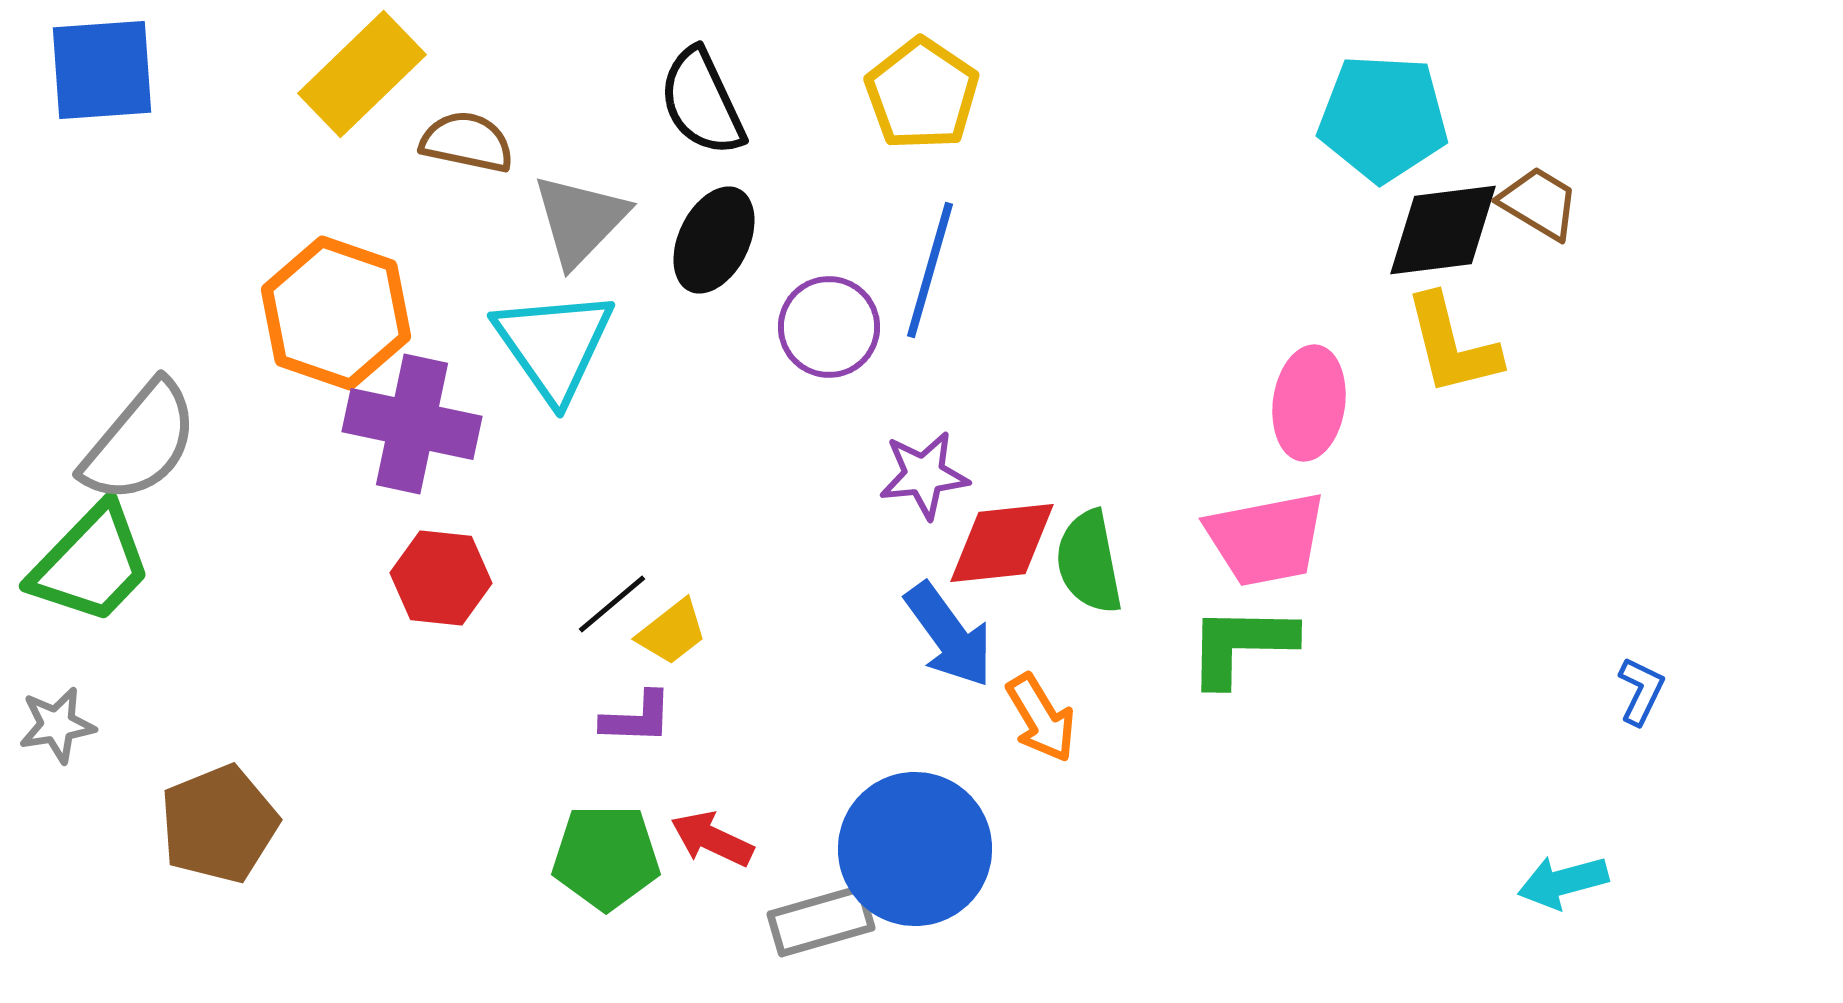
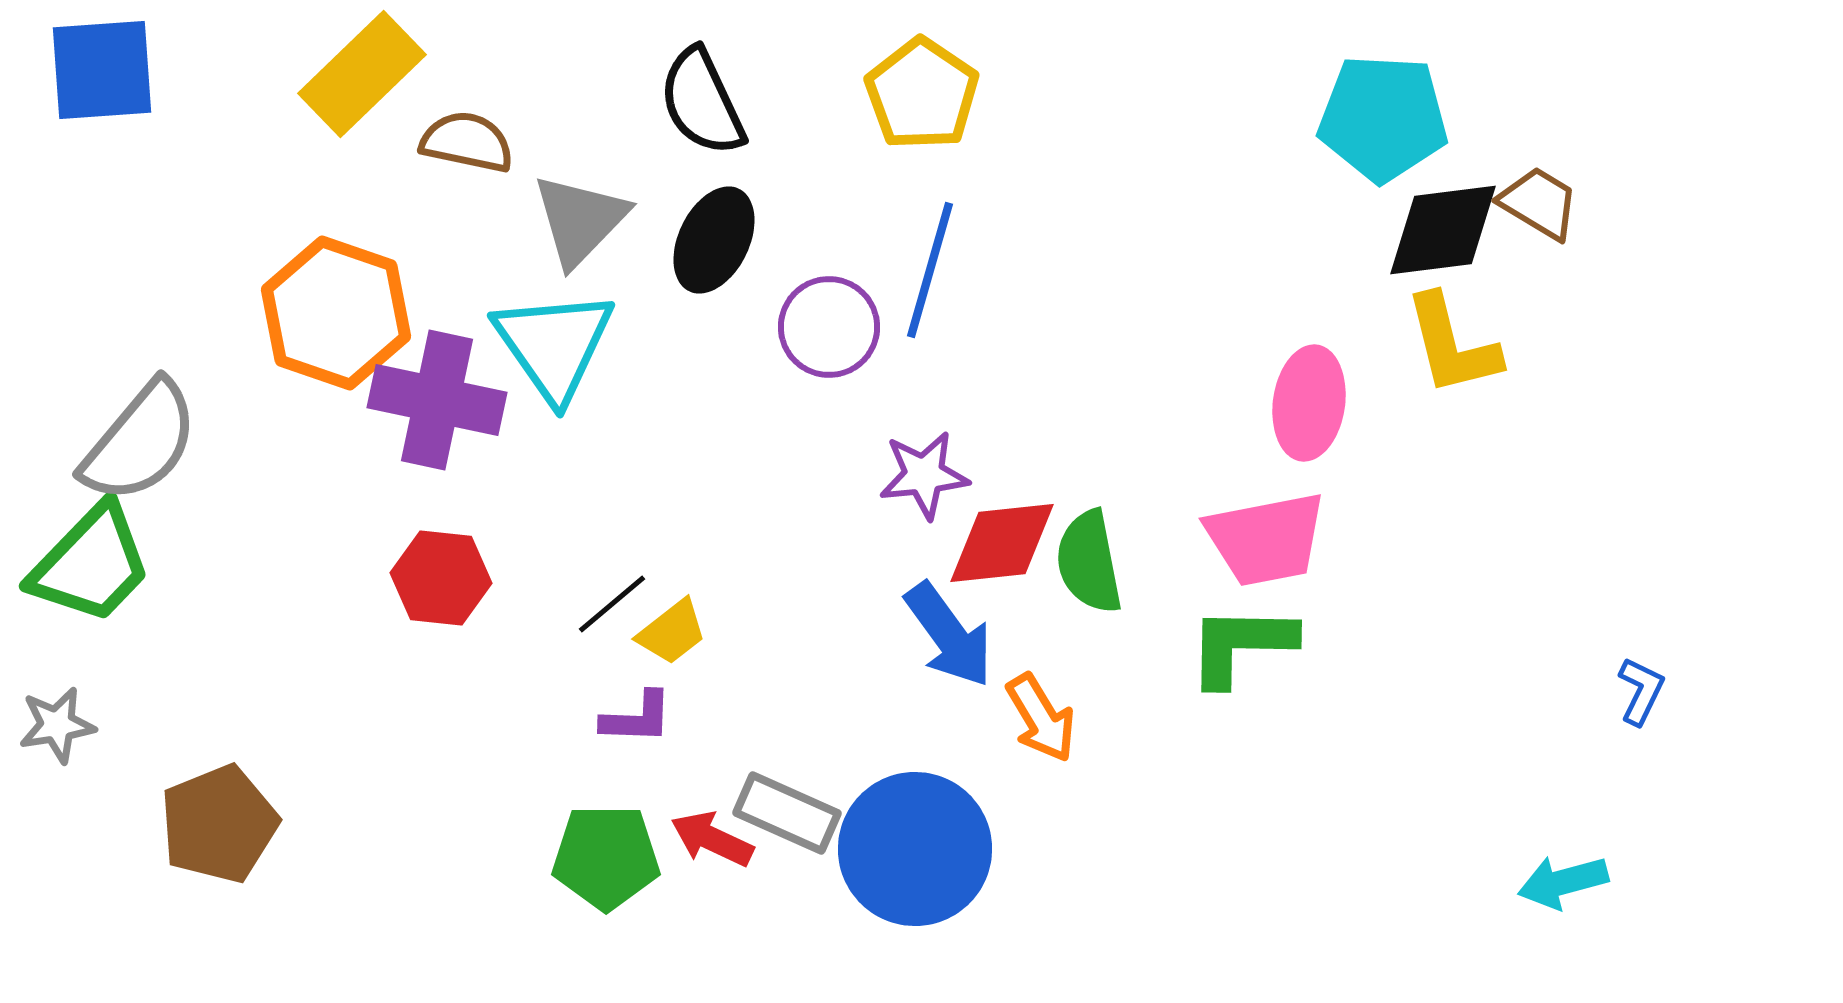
purple cross: moved 25 px right, 24 px up
gray rectangle: moved 34 px left, 108 px up; rotated 40 degrees clockwise
